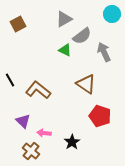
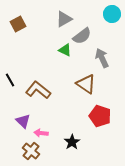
gray arrow: moved 2 px left, 6 px down
pink arrow: moved 3 px left
